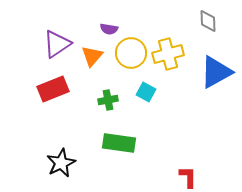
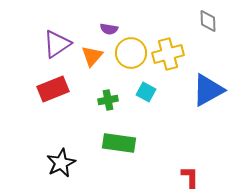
blue triangle: moved 8 px left, 18 px down
red L-shape: moved 2 px right
